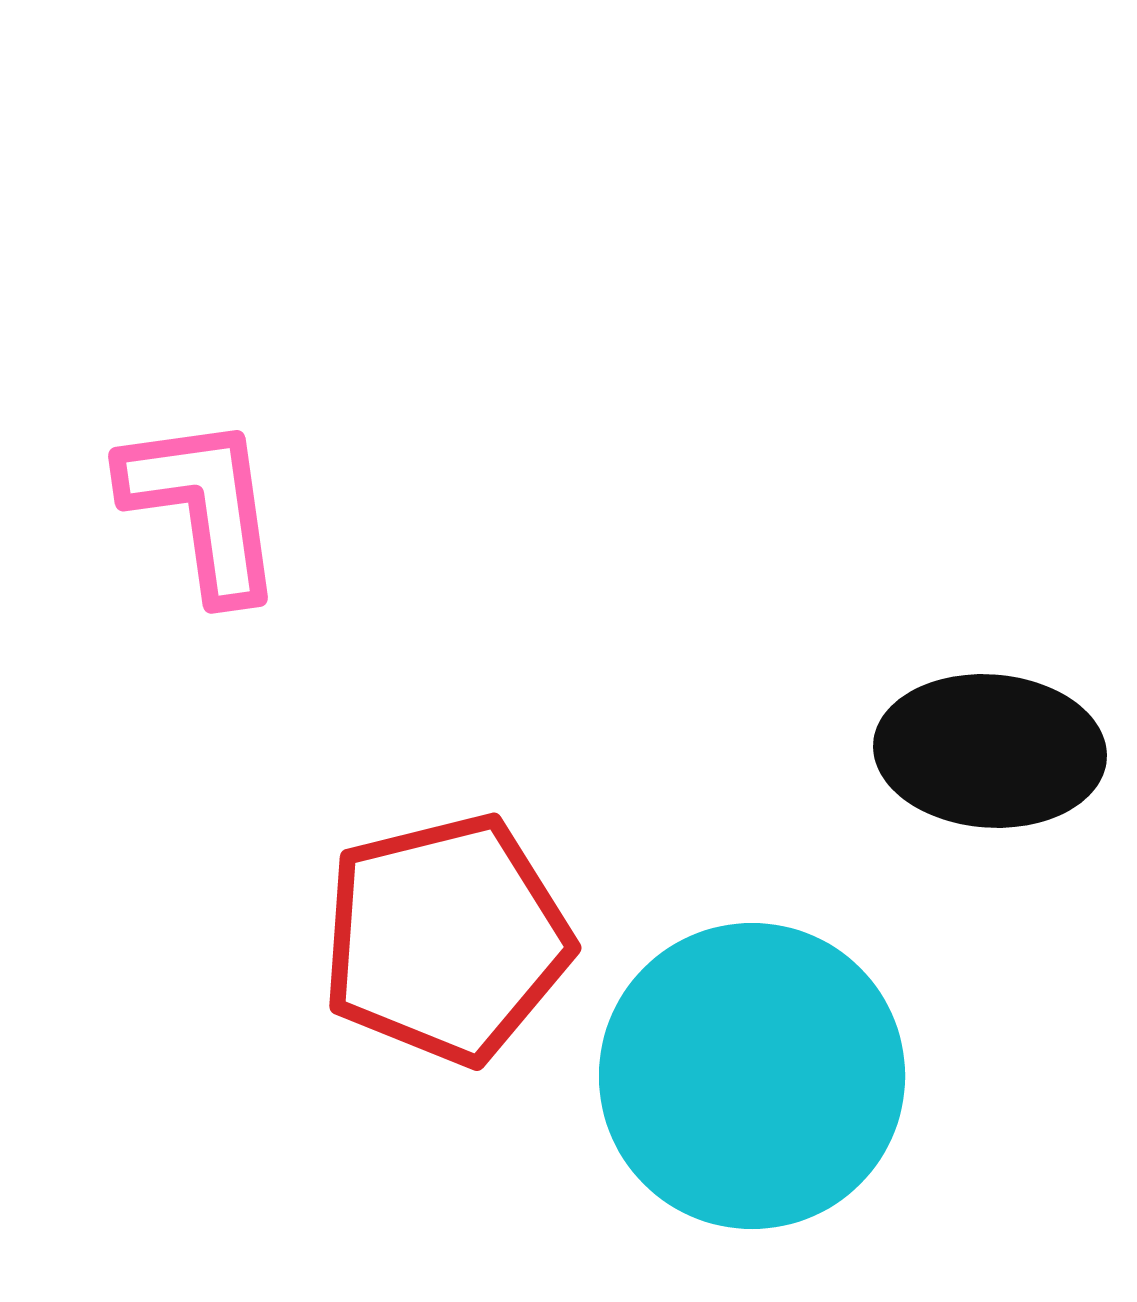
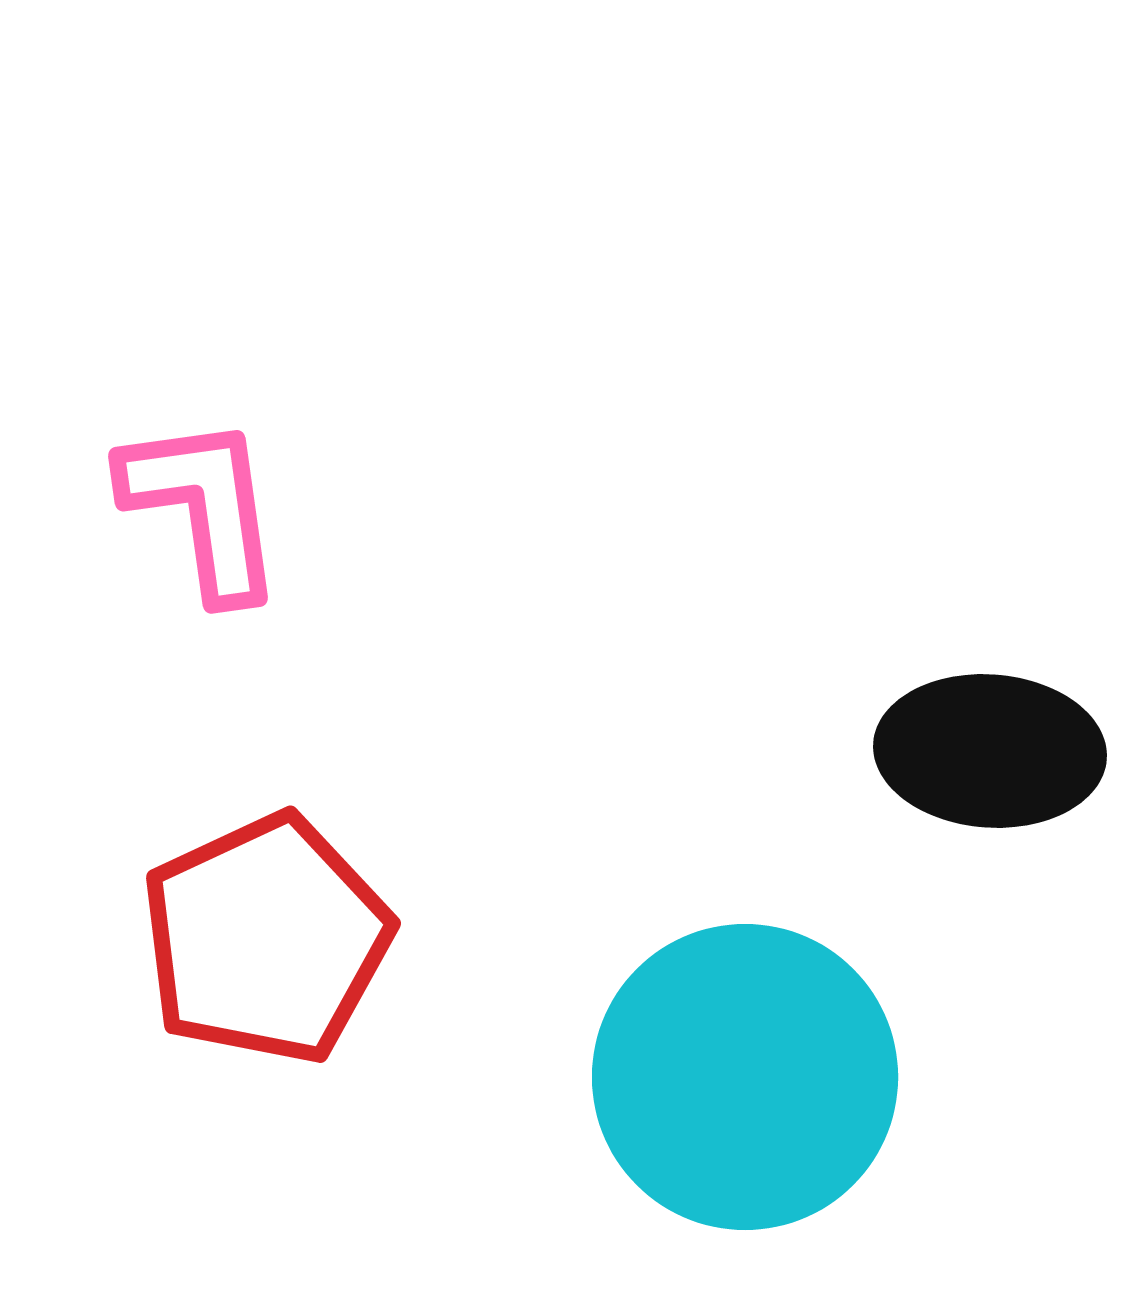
red pentagon: moved 180 px left; rotated 11 degrees counterclockwise
cyan circle: moved 7 px left, 1 px down
